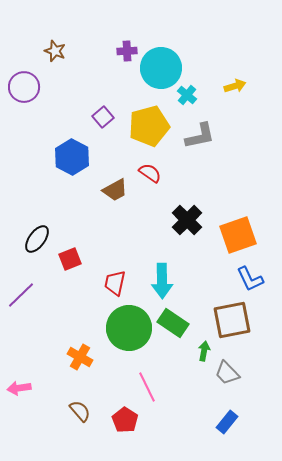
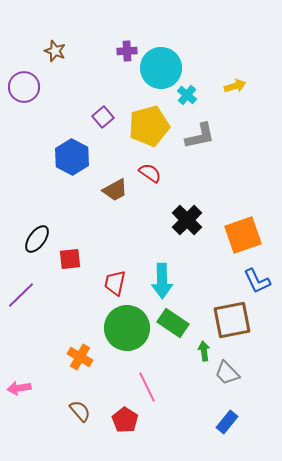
orange square: moved 5 px right
red square: rotated 15 degrees clockwise
blue L-shape: moved 7 px right, 2 px down
green circle: moved 2 px left
green arrow: rotated 18 degrees counterclockwise
